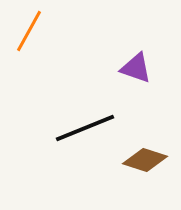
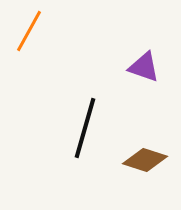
purple triangle: moved 8 px right, 1 px up
black line: rotated 52 degrees counterclockwise
